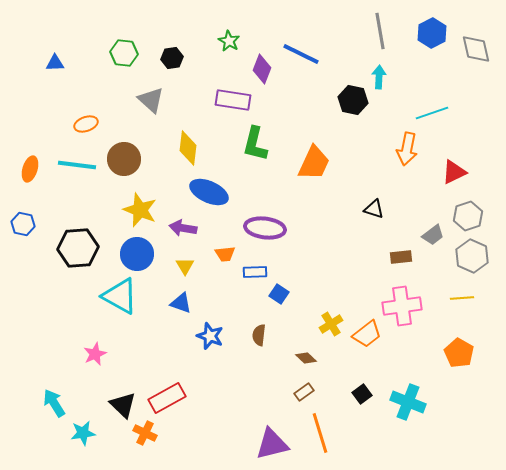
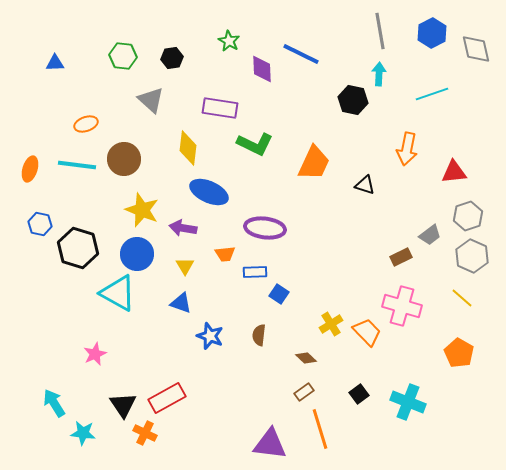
green hexagon at (124, 53): moved 1 px left, 3 px down
purple diamond at (262, 69): rotated 24 degrees counterclockwise
cyan arrow at (379, 77): moved 3 px up
purple rectangle at (233, 100): moved 13 px left, 8 px down
cyan line at (432, 113): moved 19 px up
green L-shape at (255, 144): rotated 78 degrees counterclockwise
red triangle at (454, 172): rotated 20 degrees clockwise
black triangle at (374, 209): moved 9 px left, 24 px up
yellow star at (140, 210): moved 2 px right
blue hexagon at (23, 224): moved 17 px right
gray trapezoid at (433, 235): moved 3 px left
black hexagon at (78, 248): rotated 21 degrees clockwise
brown rectangle at (401, 257): rotated 20 degrees counterclockwise
cyan triangle at (120, 296): moved 2 px left, 3 px up
yellow line at (462, 298): rotated 45 degrees clockwise
pink cross at (402, 306): rotated 24 degrees clockwise
orange trapezoid at (367, 334): moved 2 px up; rotated 96 degrees counterclockwise
black square at (362, 394): moved 3 px left
black triangle at (123, 405): rotated 12 degrees clockwise
cyan star at (83, 433): rotated 15 degrees clockwise
orange line at (320, 433): moved 4 px up
purple triangle at (272, 444): moved 2 px left; rotated 21 degrees clockwise
